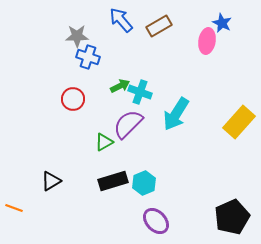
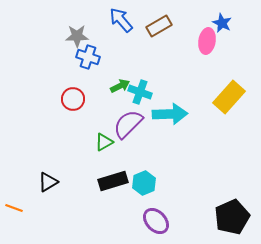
cyan arrow: moved 6 px left; rotated 124 degrees counterclockwise
yellow rectangle: moved 10 px left, 25 px up
black triangle: moved 3 px left, 1 px down
